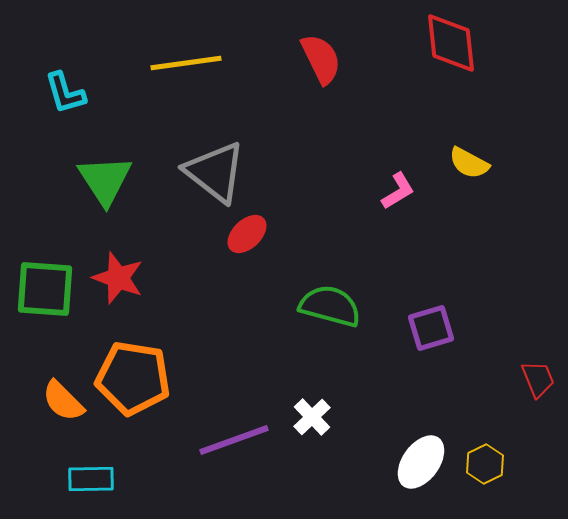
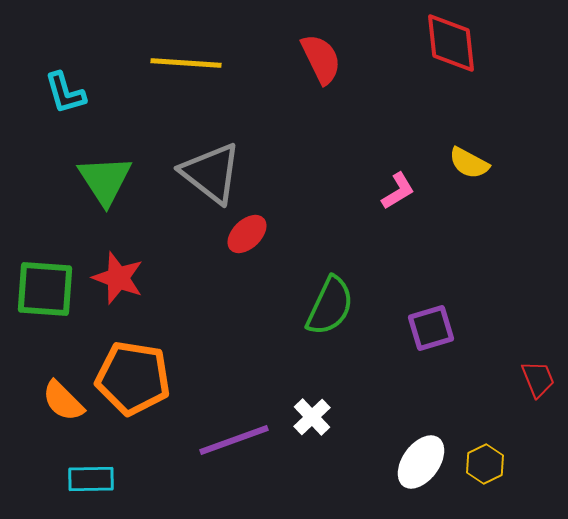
yellow line: rotated 12 degrees clockwise
gray triangle: moved 4 px left, 1 px down
green semicircle: rotated 100 degrees clockwise
